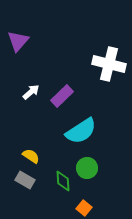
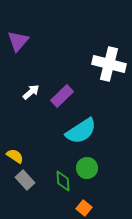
yellow semicircle: moved 16 px left
gray rectangle: rotated 18 degrees clockwise
